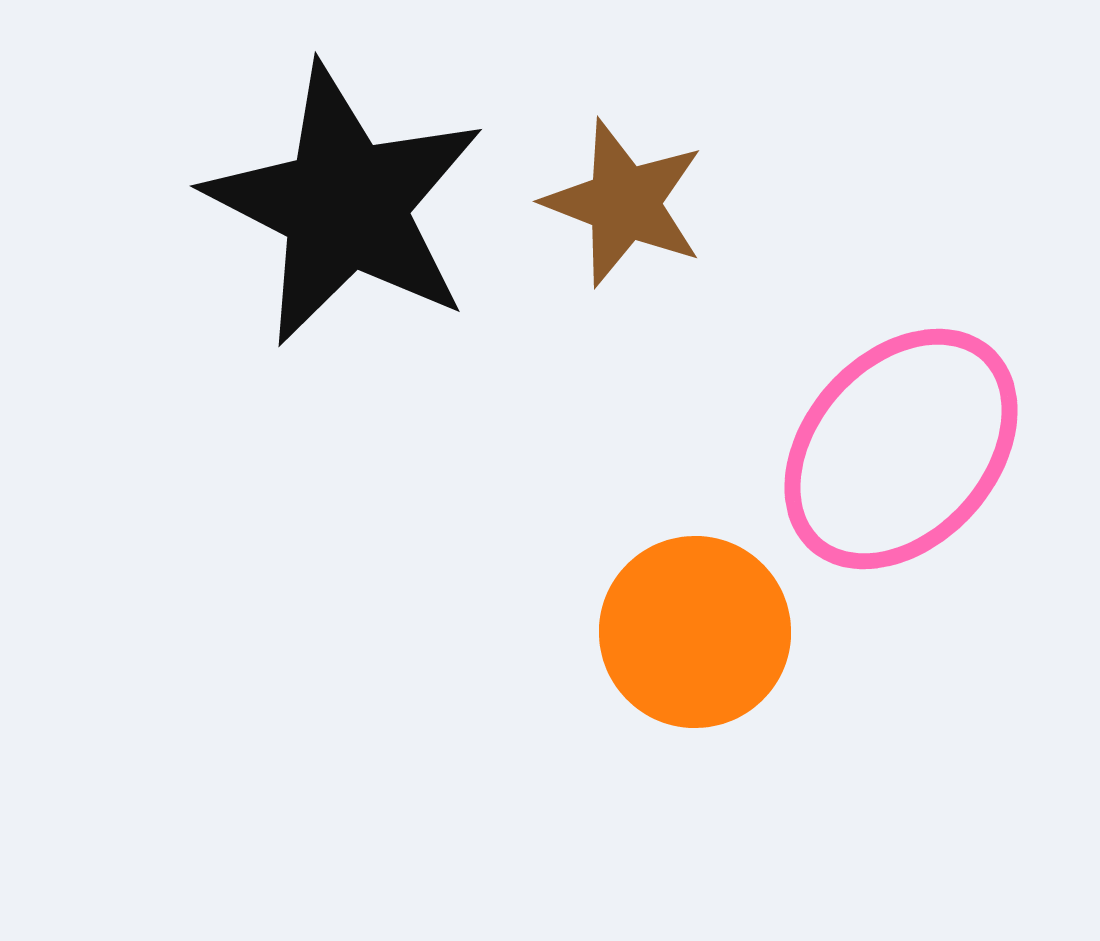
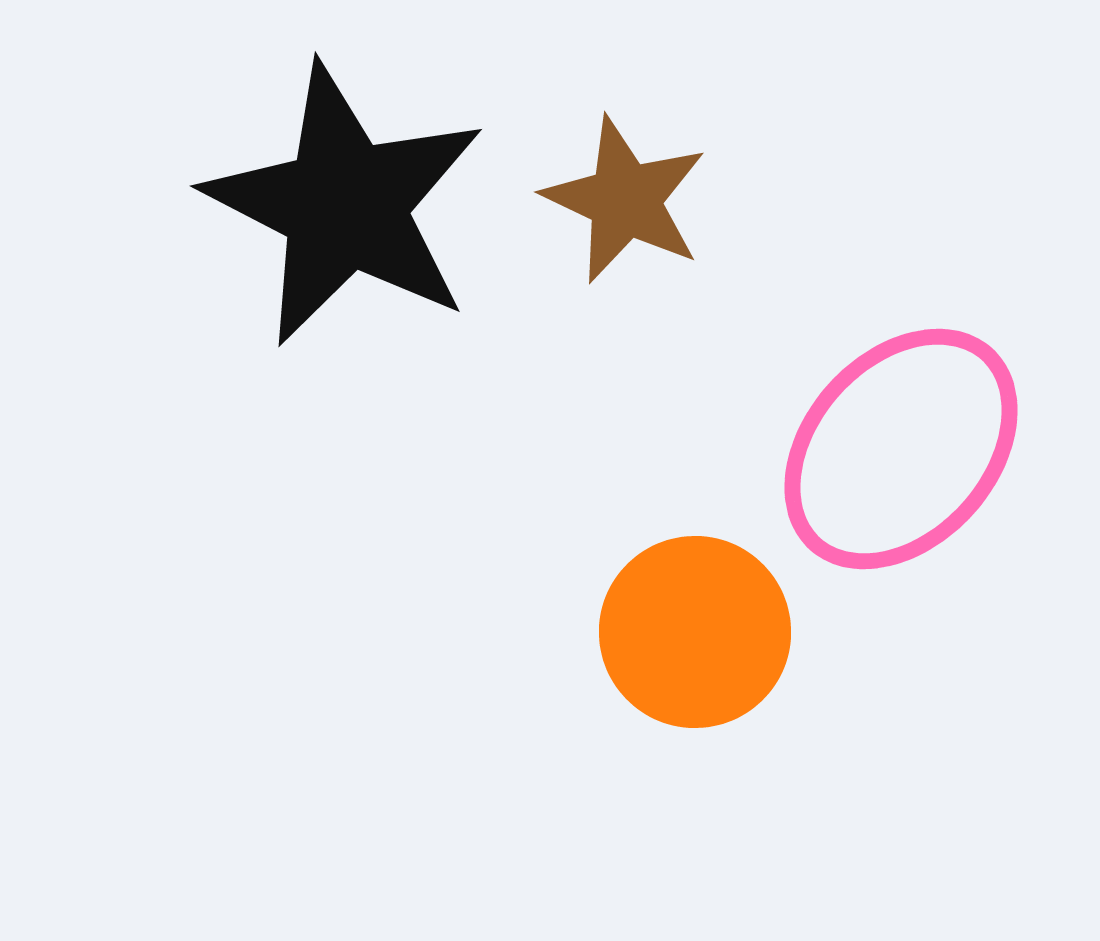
brown star: moved 1 px right, 3 px up; rotated 4 degrees clockwise
